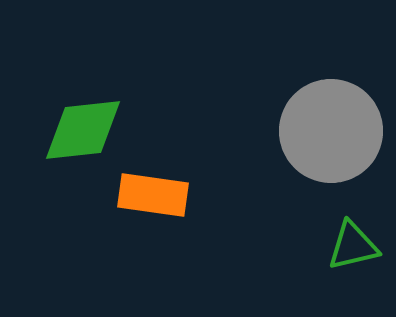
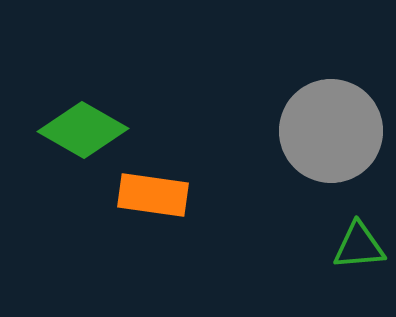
green diamond: rotated 36 degrees clockwise
green triangle: moved 6 px right; rotated 8 degrees clockwise
